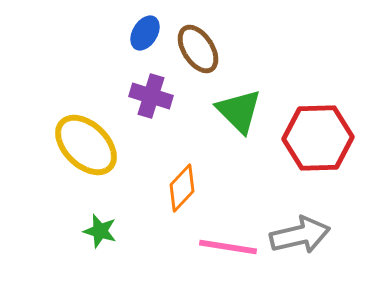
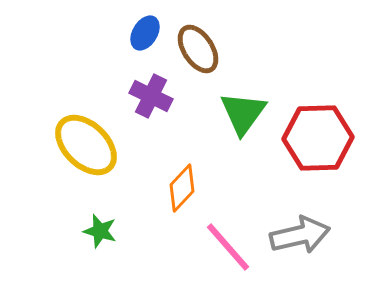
purple cross: rotated 9 degrees clockwise
green triangle: moved 4 px right, 2 px down; rotated 21 degrees clockwise
pink line: rotated 40 degrees clockwise
